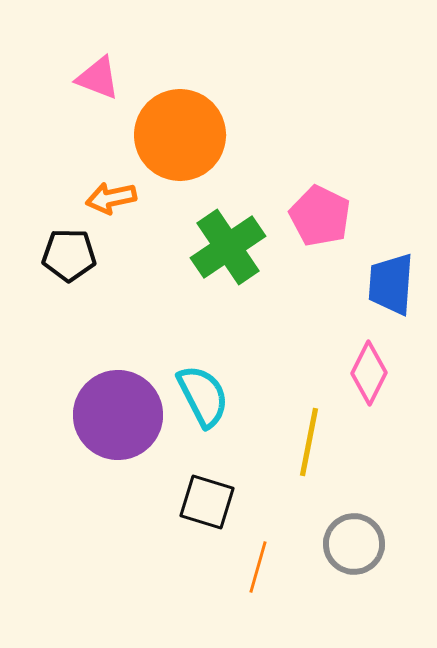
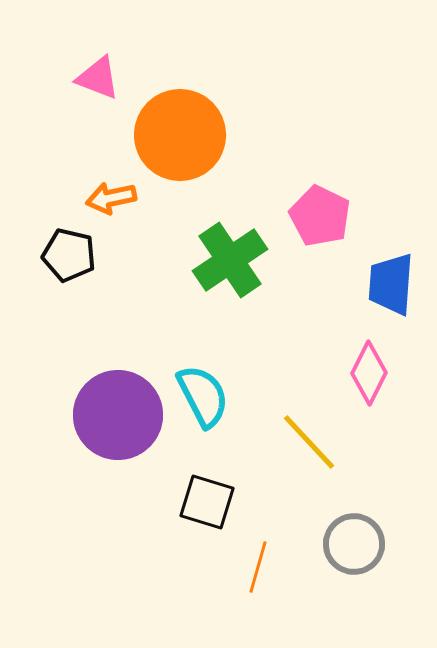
green cross: moved 2 px right, 13 px down
black pentagon: rotated 12 degrees clockwise
yellow line: rotated 54 degrees counterclockwise
